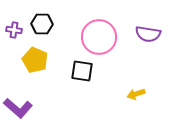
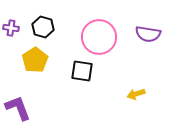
black hexagon: moved 1 px right, 3 px down; rotated 15 degrees clockwise
purple cross: moved 3 px left, 2 px up
yellow pentagon: rotated 15 degrees clockwise
purple L-shape: rotated 152 degrees counterclockwise
